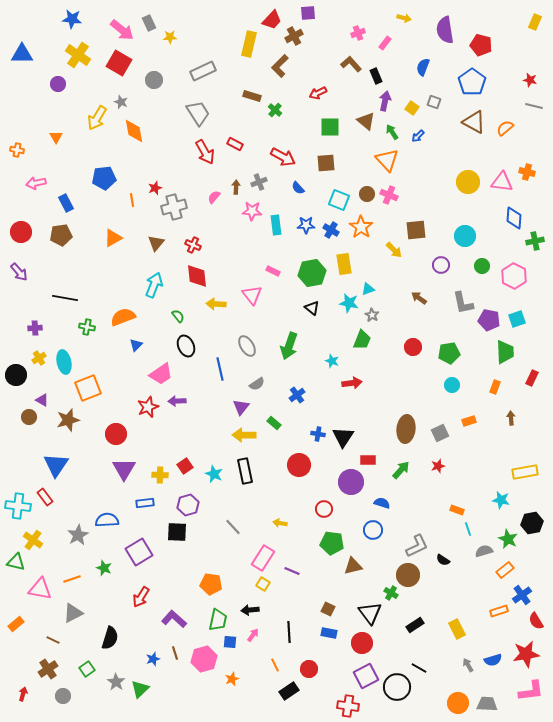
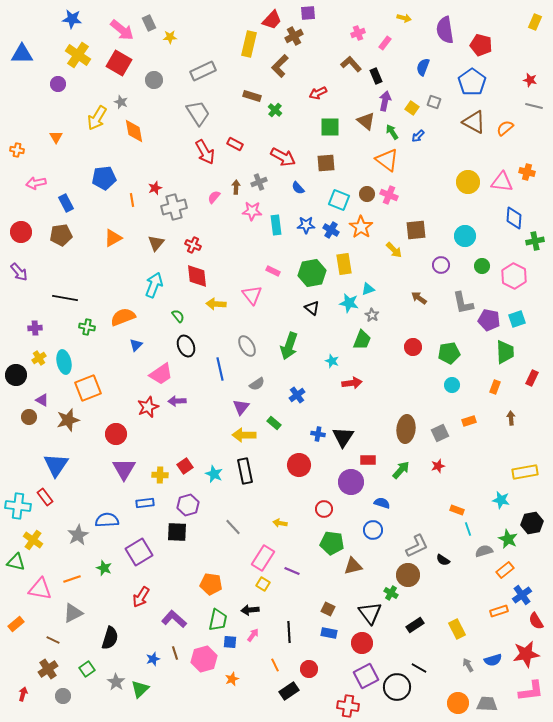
orange triangle at (387, 160): rotated 10 degrees counterclockwise
